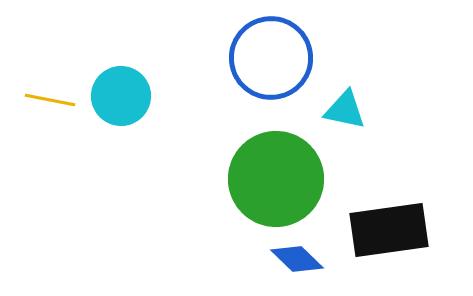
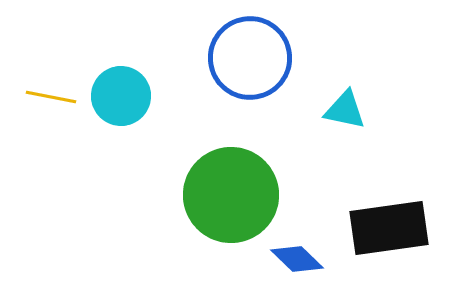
blue circle: moved 21 px left
yellow line: moved 1 px right, 3 px up
green circle: moved 45 px left, 16 px down
black rectangle: moved 2 px up
